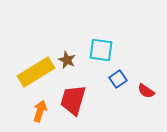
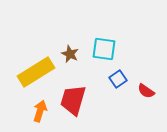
cyan square: moved 3 px right, 1 px up
brown star: moved 3 px right, 6 px up
